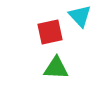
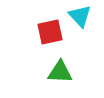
green triangle: moved 4 px right, 4 px down
